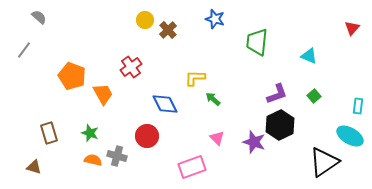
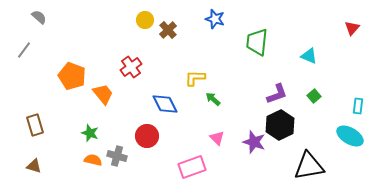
orange trapezoid: rotated 10 degrees counterclockwise
brown rectangle: moved 14 px left, 8 px up
black triangle: moved 15 px left, 4 px down; rotated 24 degrees clockwise
brown triangle: moved 1 px up
